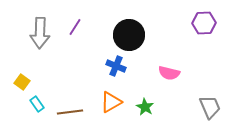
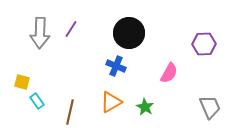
purple hexagon: moved 21 px down
purple line: moved 4 px left, 2 px down
black circle: moved 2 px up
pink semicircle: rotated 75 degrees counterclockwise
yellow square: rotated 21 degrees counterclockwise
cyan rectangle: moved 3 px up
brown line: rotated 70 degrees counterclockwise
